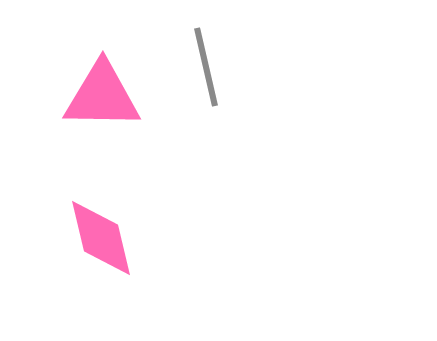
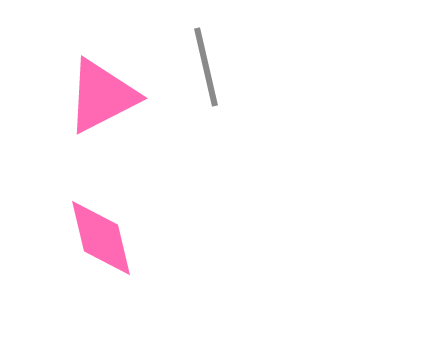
pink triangle: rotated 28 degrees counterclockwise
